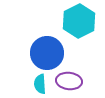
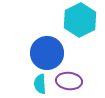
cyan hexagon: moved 1 px right, 1 px up
